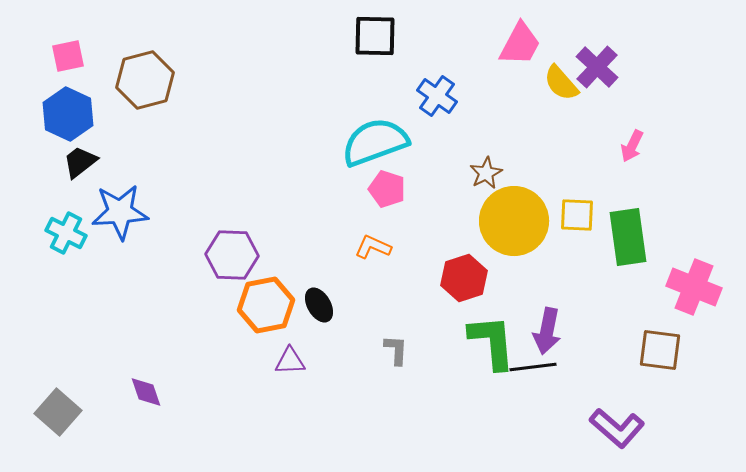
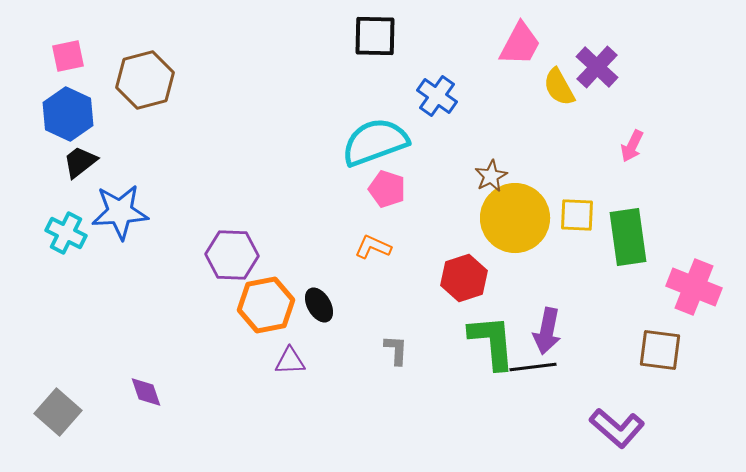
yellow semicircle: moved 2 px left, 4 px down; rotated 12 degrees clockwise
brown star: moved 5 px right, 3 px down
yellow circle: moved 1 px right, 3 px up
